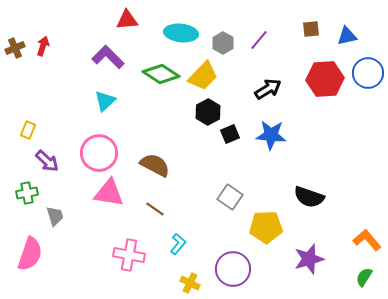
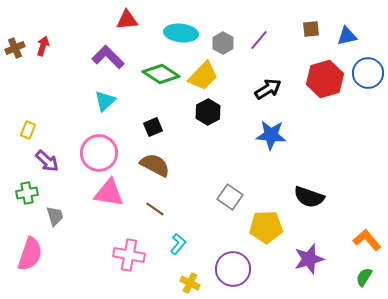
red hexagon: rotated 12 degrees counterclockwise
black square: moved 77 px left, 7 px up
